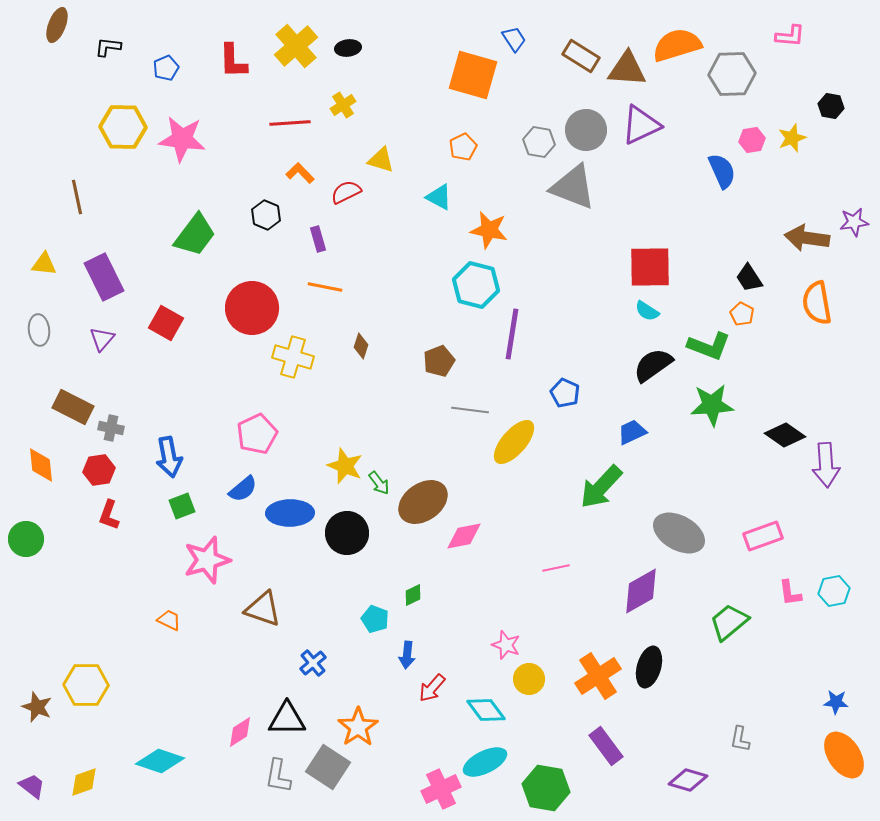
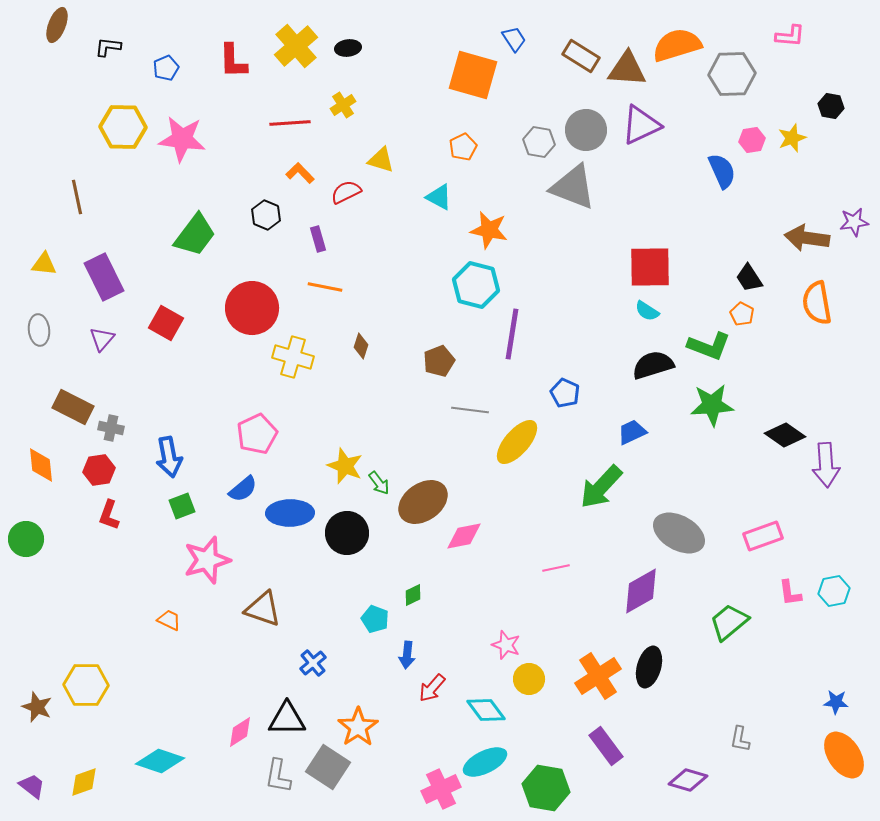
black semicircle at (653, 365): rotated 18 degrees clockwise
yellow ellipse at (514, 442): moved 3 px right
